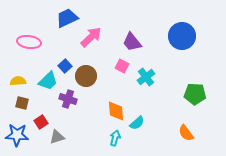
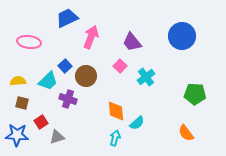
pink arrow: rotated 25 degrees counterclockwise
pink square: moved 2 px left; rotated 16 degrees clockwise
